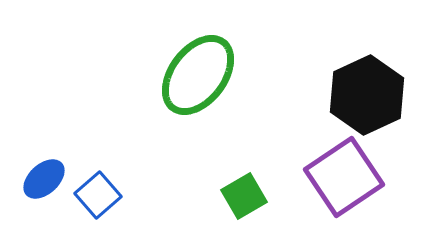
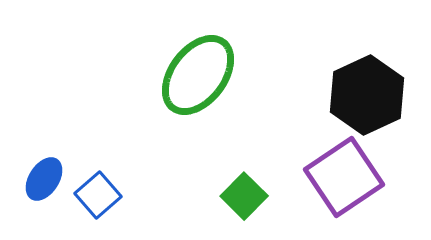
blue ellipse: rotated 15 degrees counterclockwise
green square: rotated 15 degrees counterclockwise
